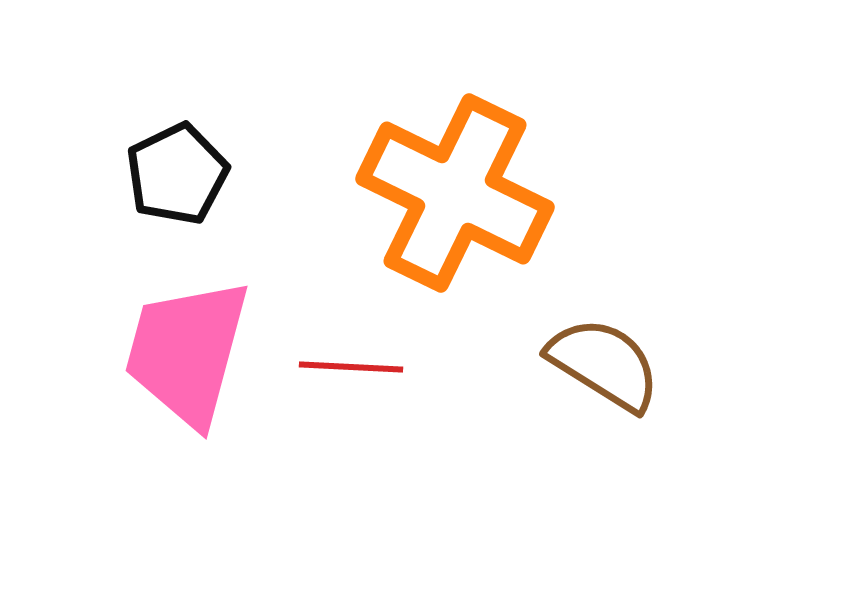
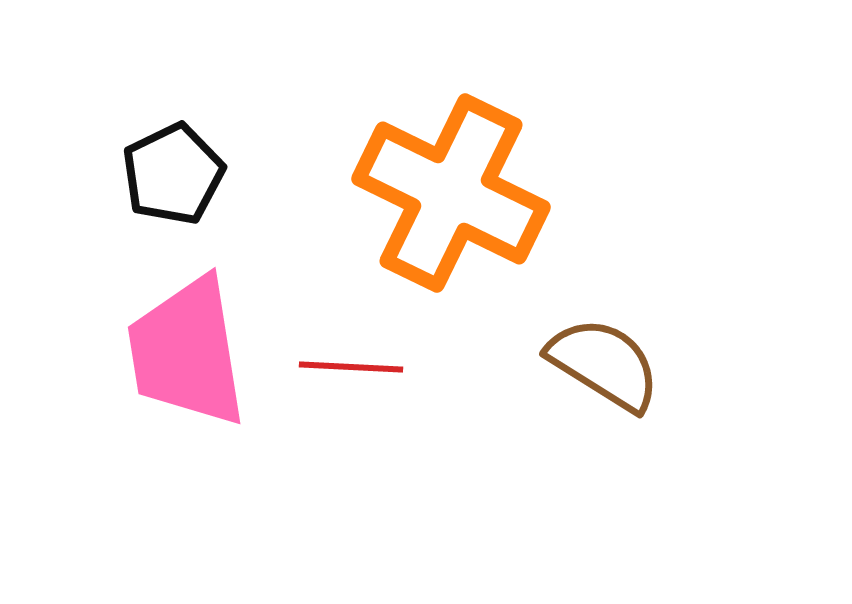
black pentagon: moved 4 px left
orange cross: moved 4 px left
pink trapezoid: rotated 24 degrees counterclockwise
